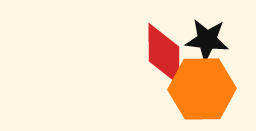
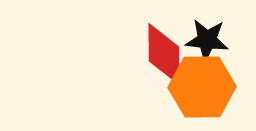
orange hexagon: moved 2 px up
